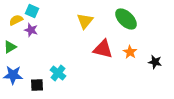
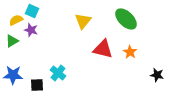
yellow triangle: moved 2 px left
green triangle: moved 2 px right, 6 px up
black star: moved 2 px right, 13 px down
